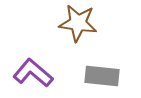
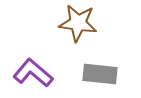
gray rectangle: moved 2 px left, 2 px up
